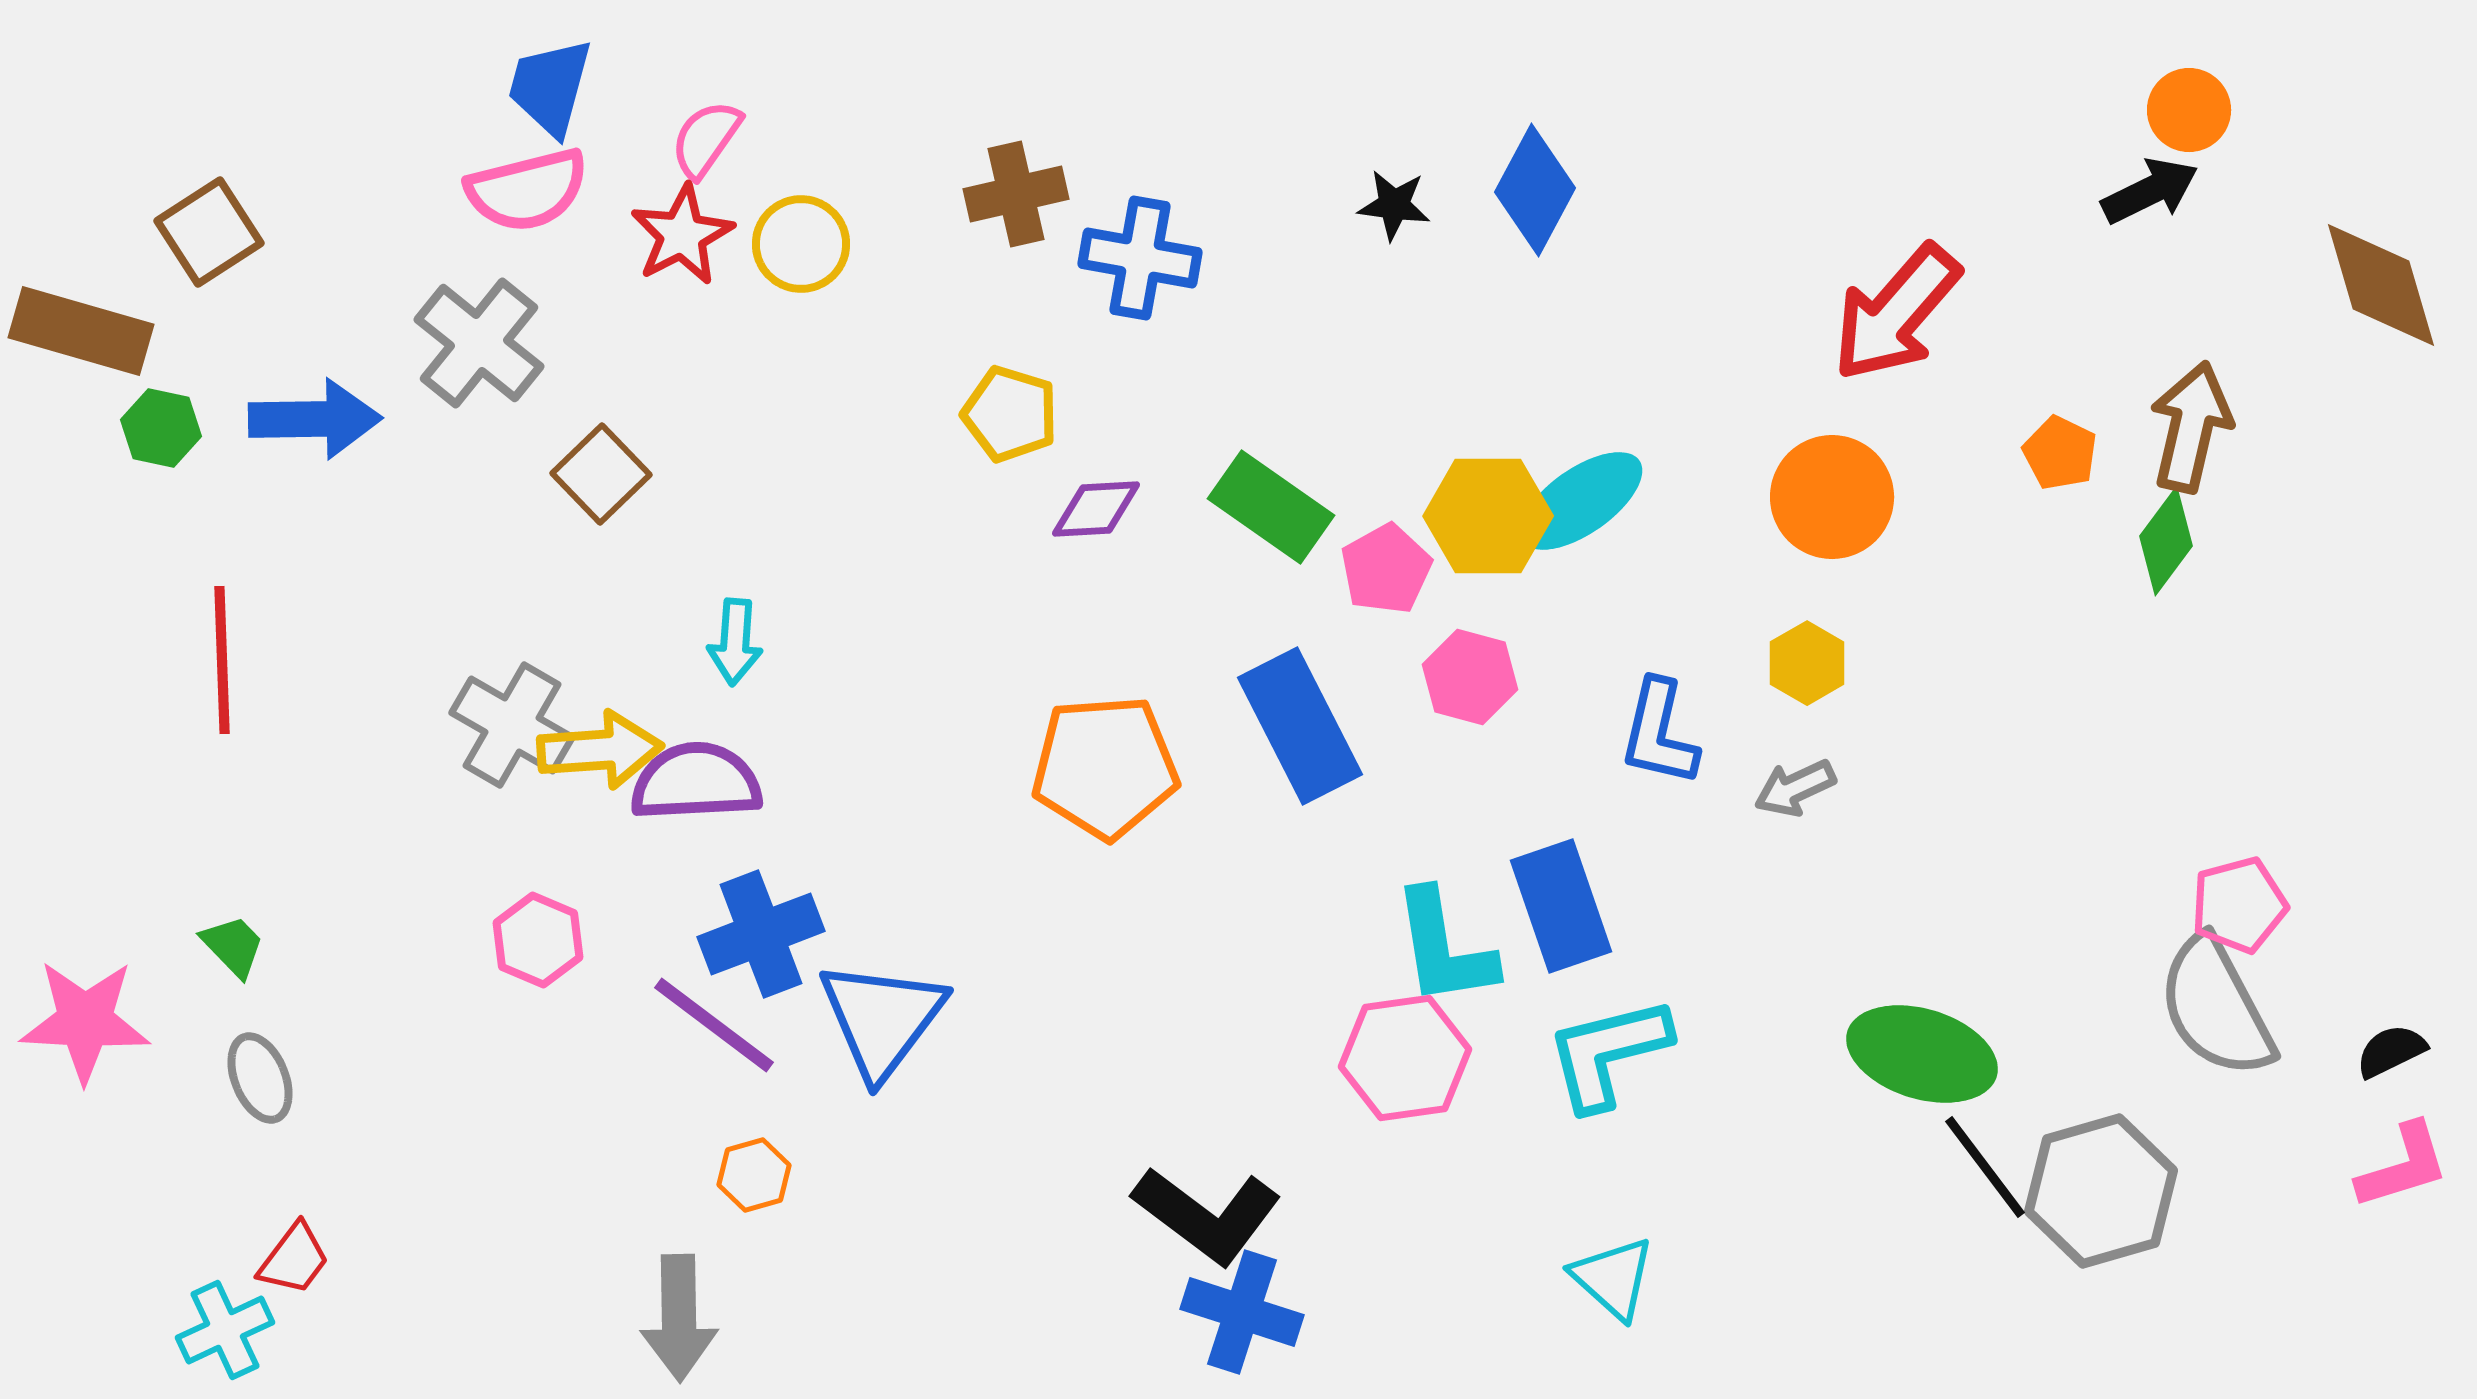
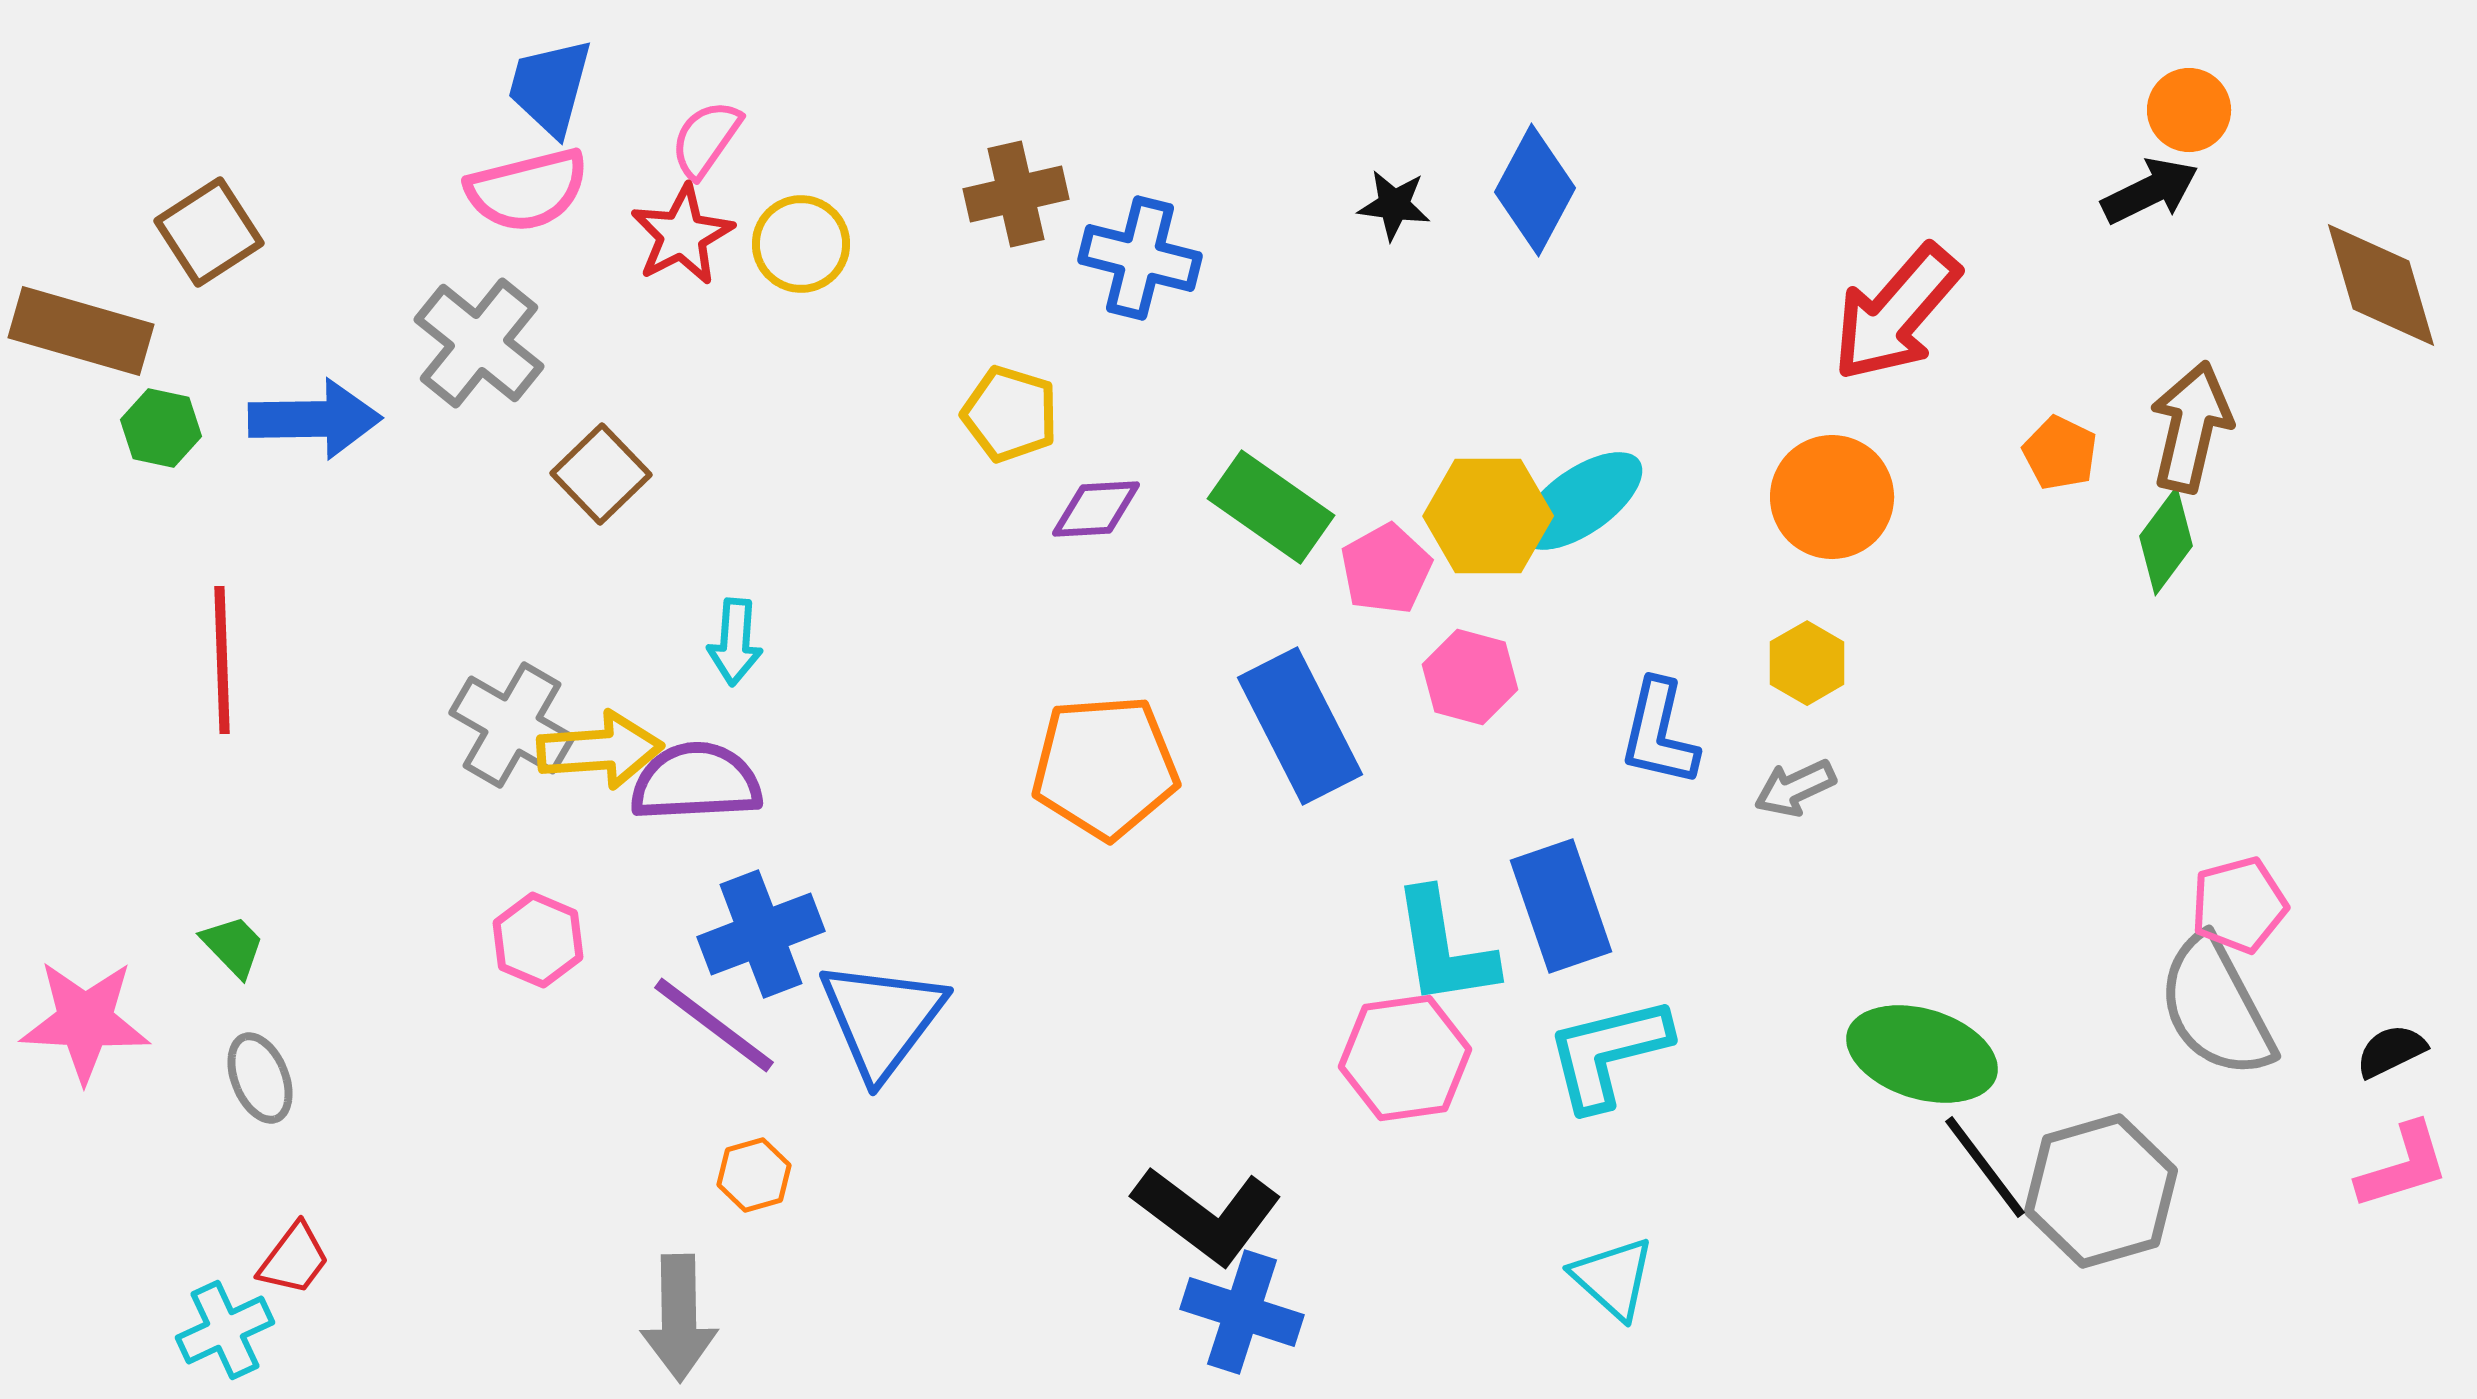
blue cross at (1140, 258): rotated 4 degrees clockwise
